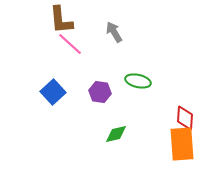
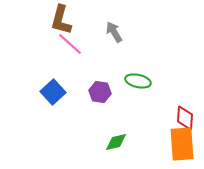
brown L-shape: rotated 20 degrees clockwise
green diamond: moved 8 px down
